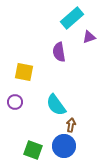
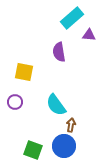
purple triangle: moved 2 px up; rotated 24 degrees clockwise
